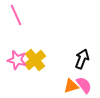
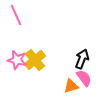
pink semicircle: moved 7 px up
